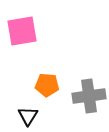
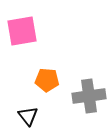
orange pentagon: moved 5 px up
black triangle: rotated 10 degrees counterclockwise
